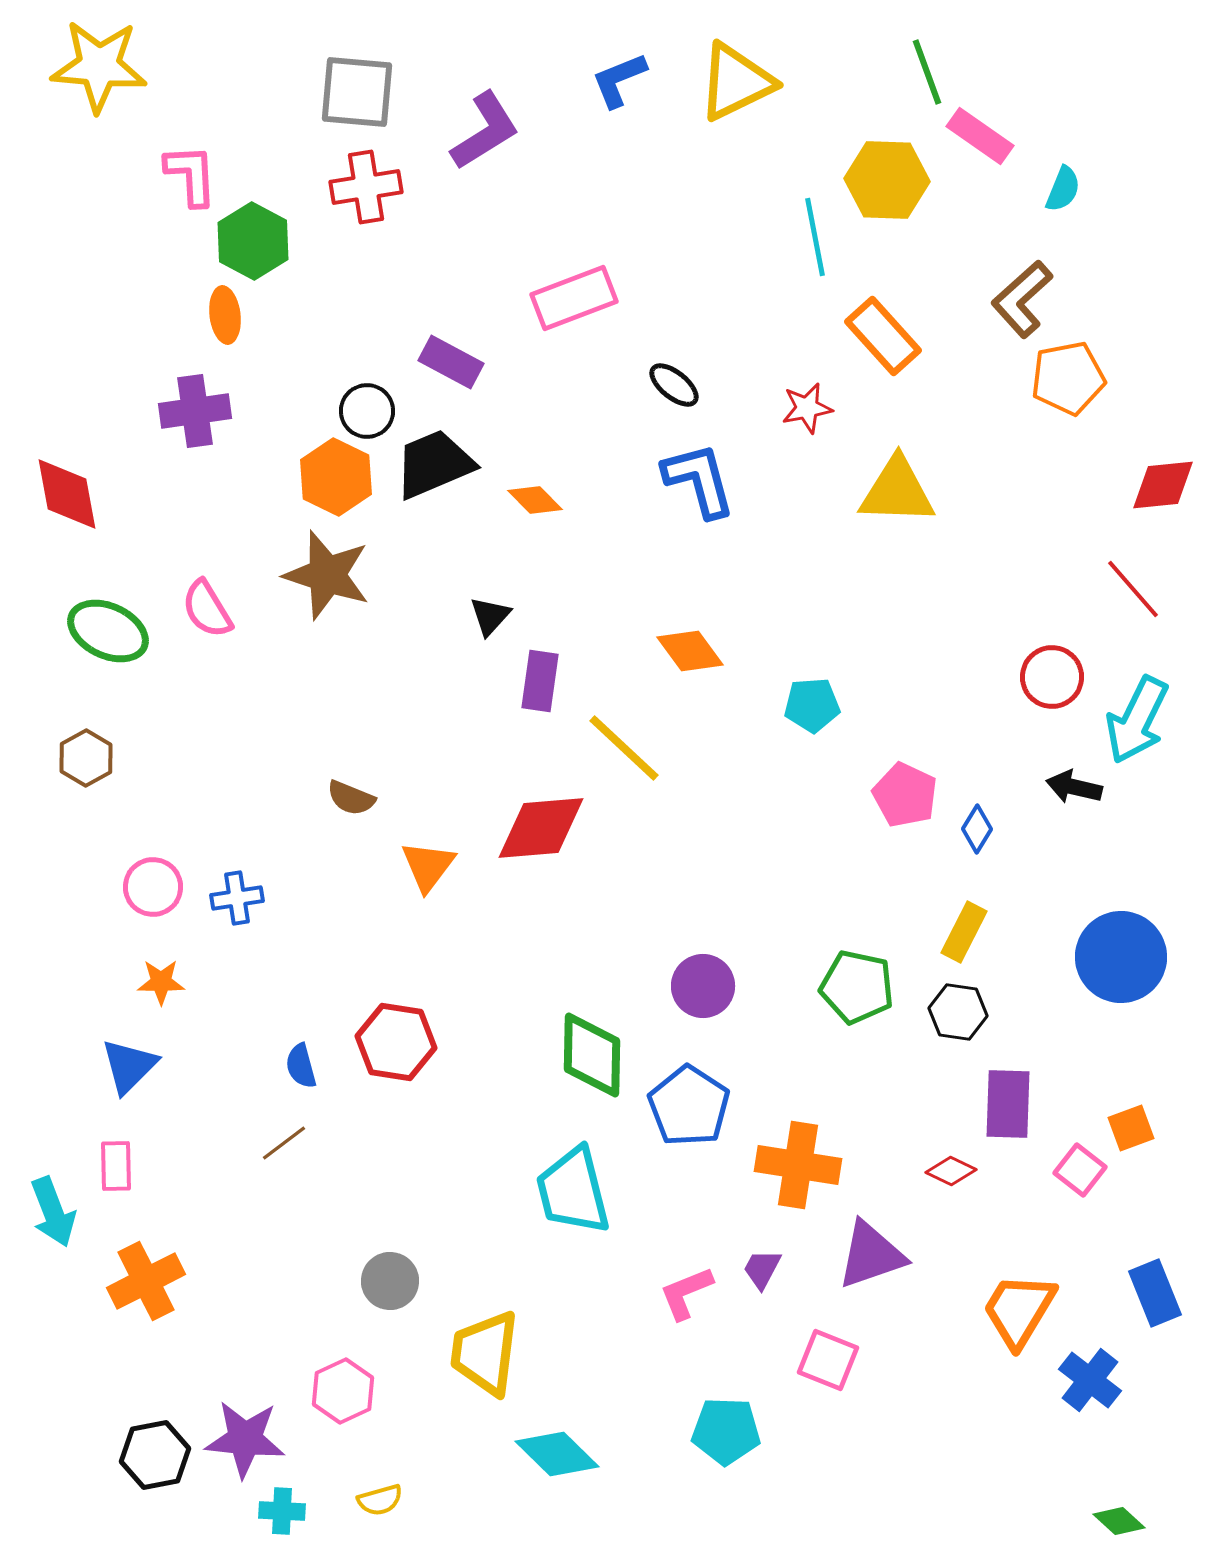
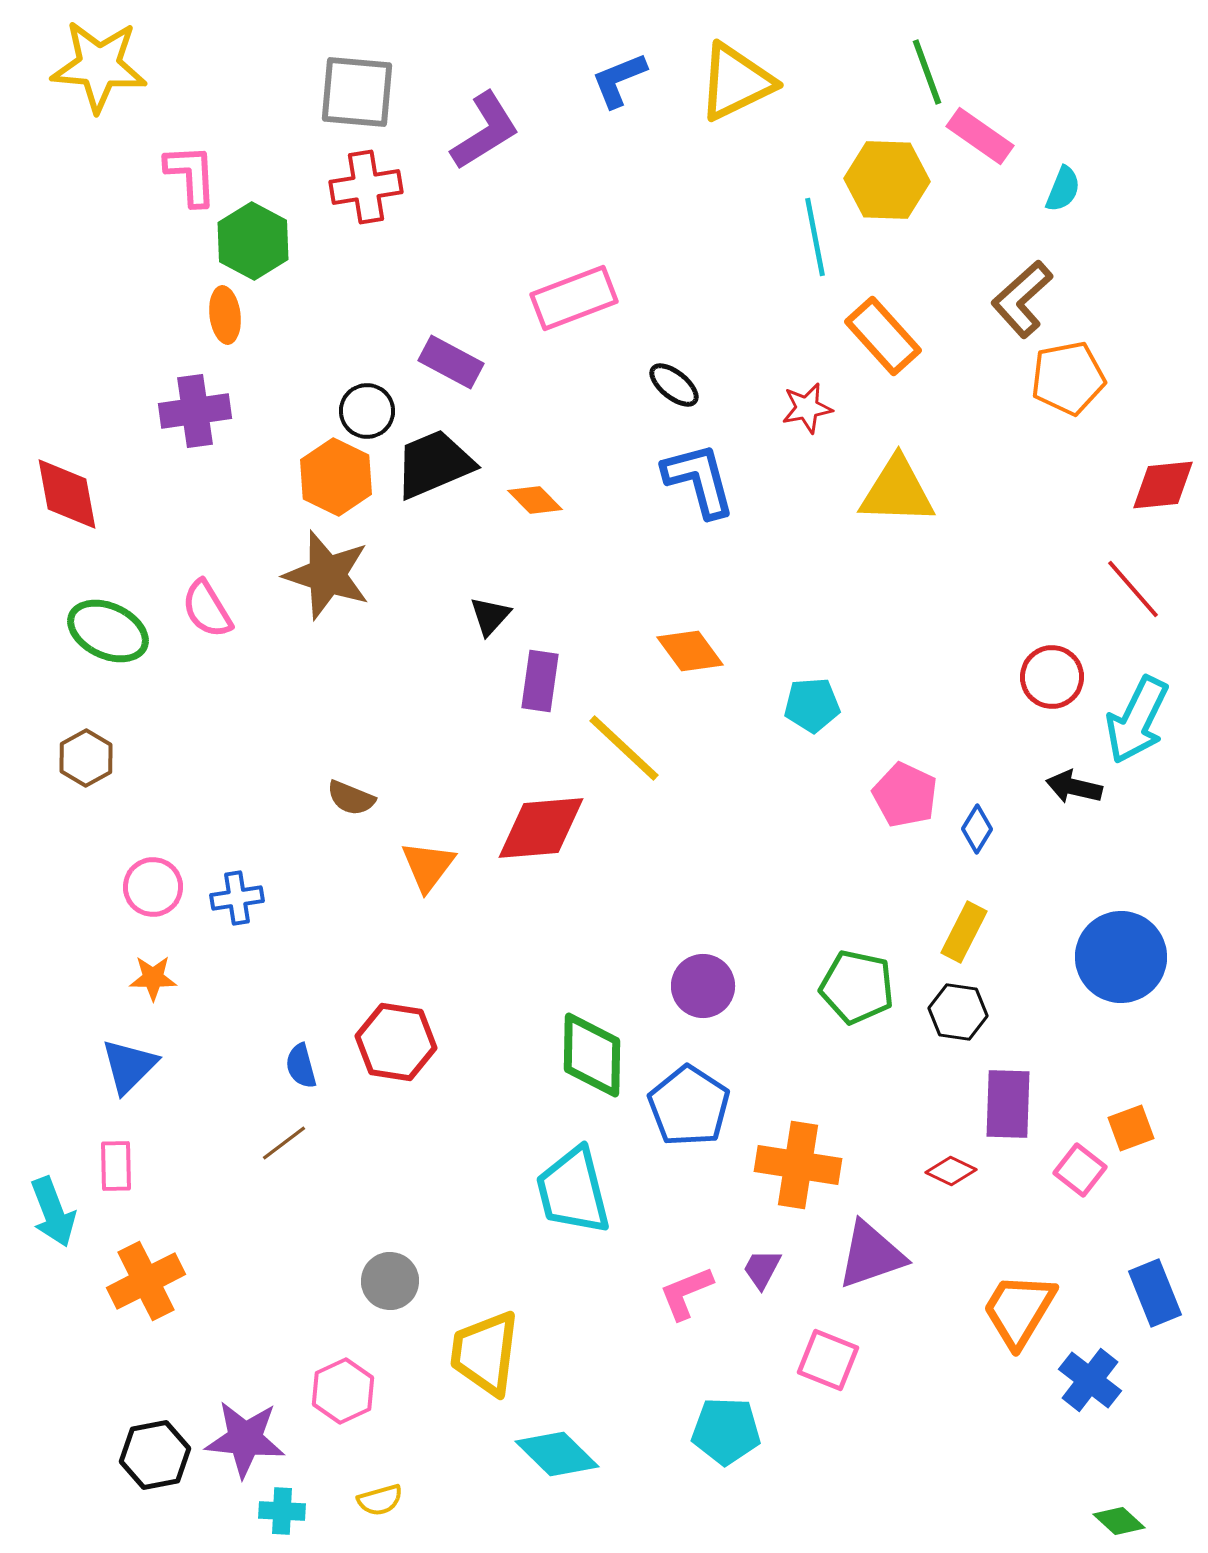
orange star at (161, 982): moved 8 px left, 4 px up
